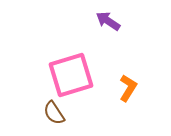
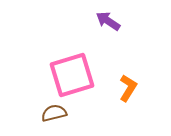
pink square: moved 1 px right
brown semicircle: rotated 110 degrees clockwise
